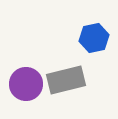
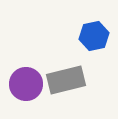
blue hexagon: moved 2 px up
